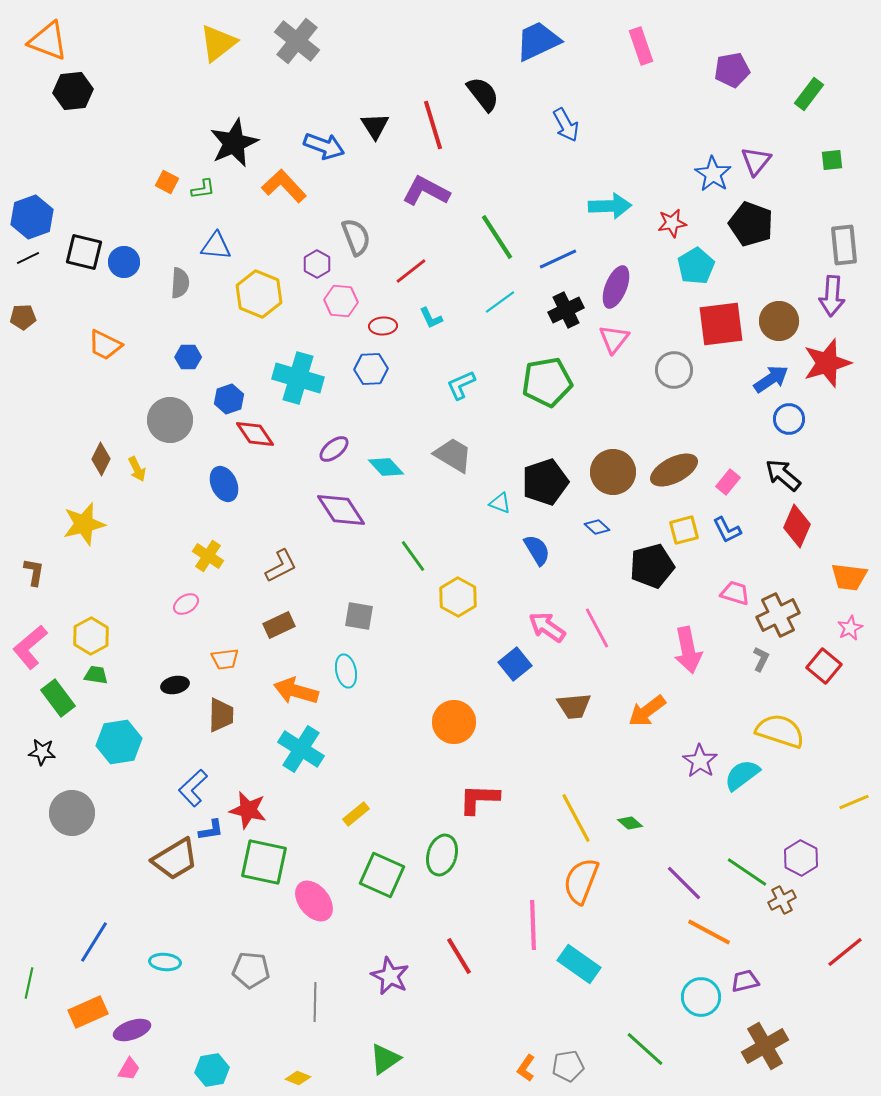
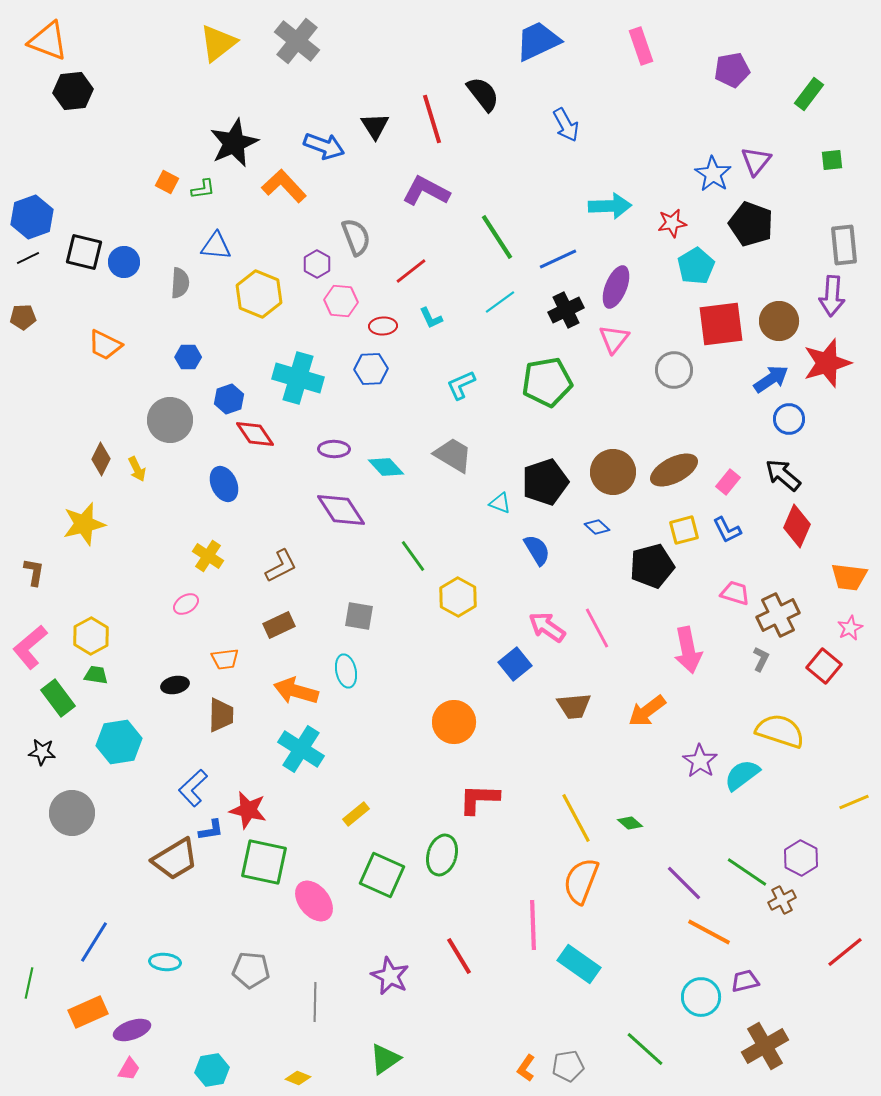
red line at (433, 125): moved 1 px left, 6 px up
purple ellipse at (334, 449): rotated 40 degrees clockwise
